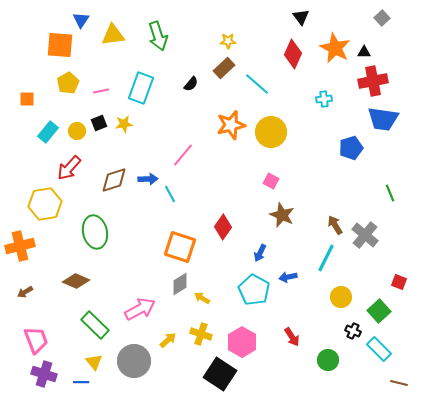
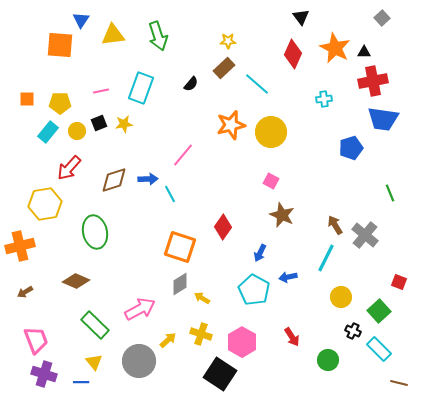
yellow pentagon at (68, 83): moved 8 px left, 20 px down; rotated 30 degrees clockwise
gray circle at (134, 361): moved 5 px right
